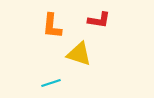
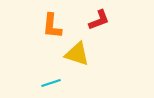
red L-shape: rotated 30 degrees counterclockwise
yellow triangle: moved 2 px left
